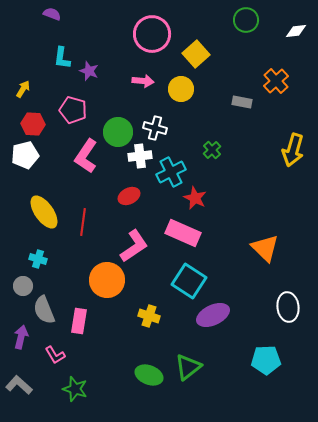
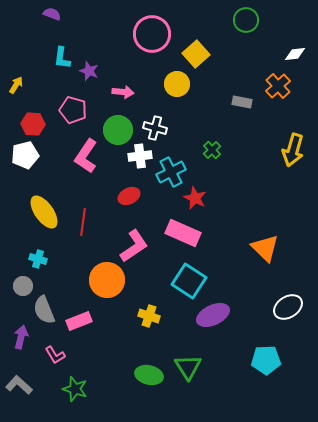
white diamond at (296, 31): moved 1 px left, 23 px down
pink arrow at (143, 81): moved 20 px left, 11 px down
orange cross at (276, 81): moved 2 px right, 5 px down
yellow arrow at (23, 89): moved 7 px left, 4 px up
yellow circle at (181, 89): moved 4 px left, 5 px up
green circle at (118, 132): moved 2 px up
white ellipse at (288, 307): rotated 64 degrees clockwise
pink rectangle at (79, 321): rotated 60 degrees clockwise
green triangle at (188, 367): rotated 24 degrees counterclockwise
green ellipse at (149, 375): rotated 8 degrees counterclockwise
